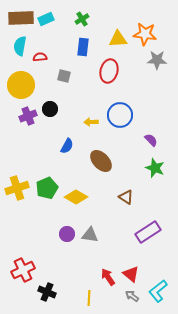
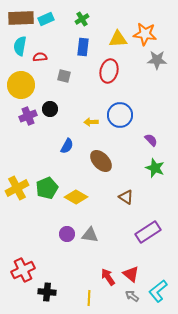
yellow cross: rotated 10 degrees counterclockwise
black cross: rotated 18 degrees counterclockwise
